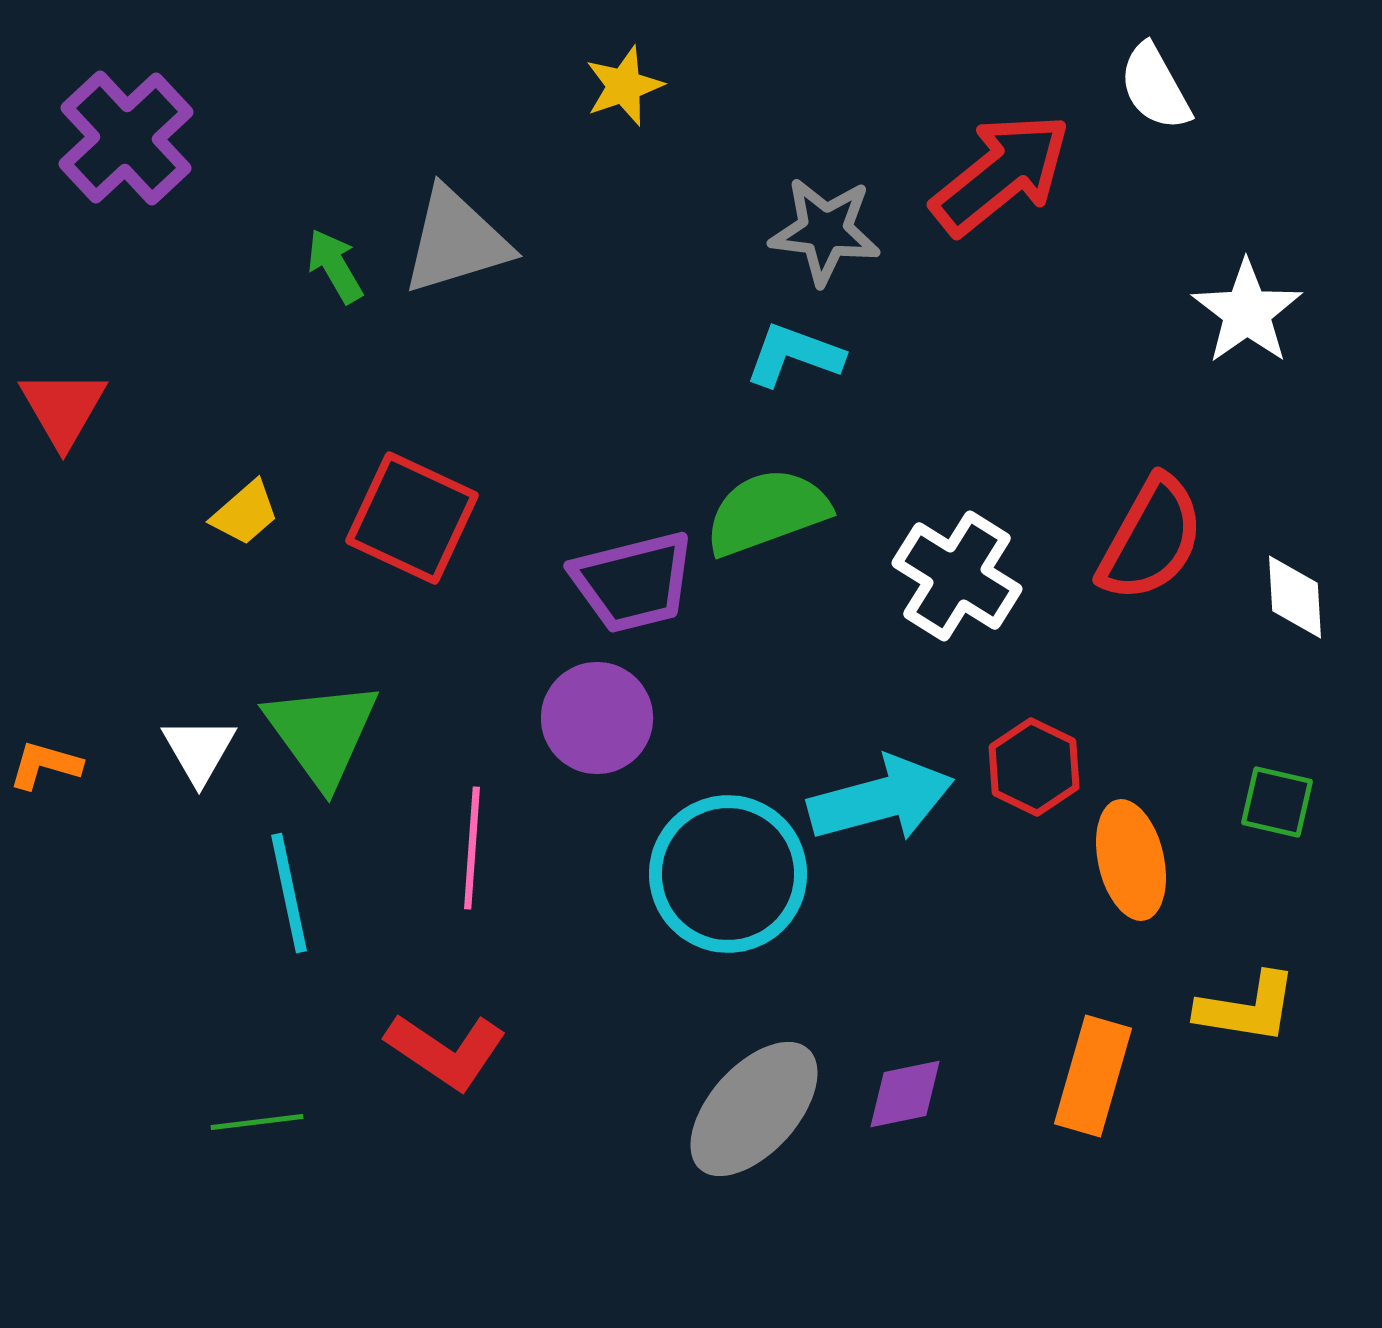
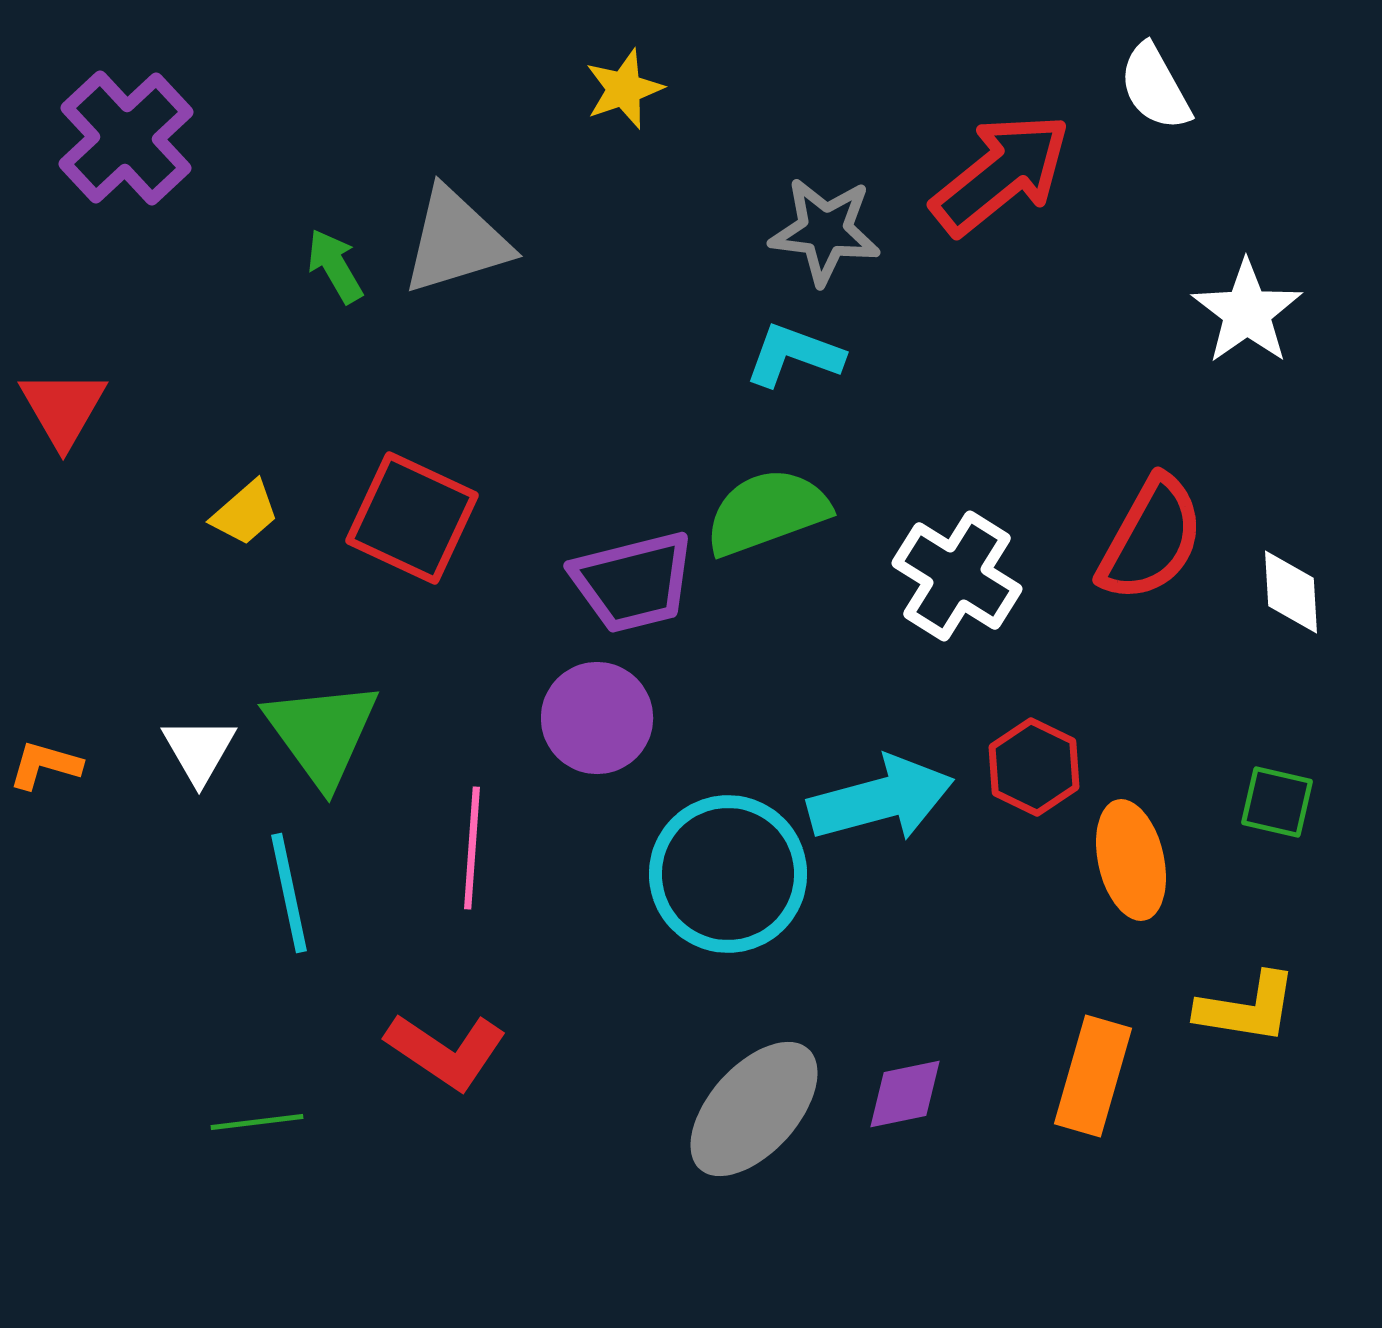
yellow star: moved 3 px down
white diamond: moved 4 px left, 5 px up
